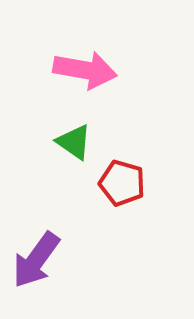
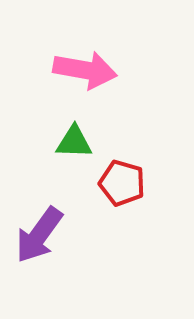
green triangle: rotated 33 degrees counterclockwise
purple arrow: moved 3 px right, 25 px up
